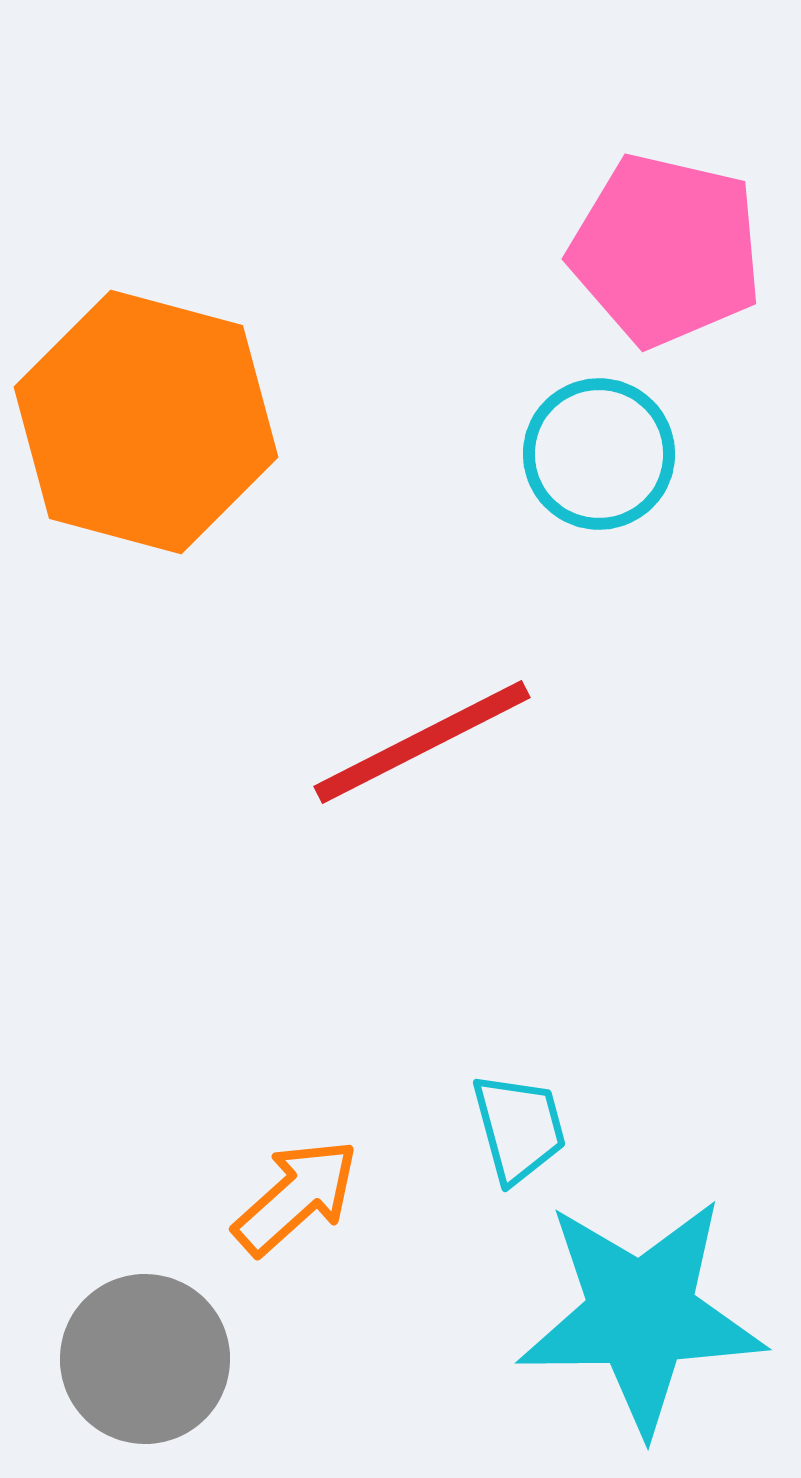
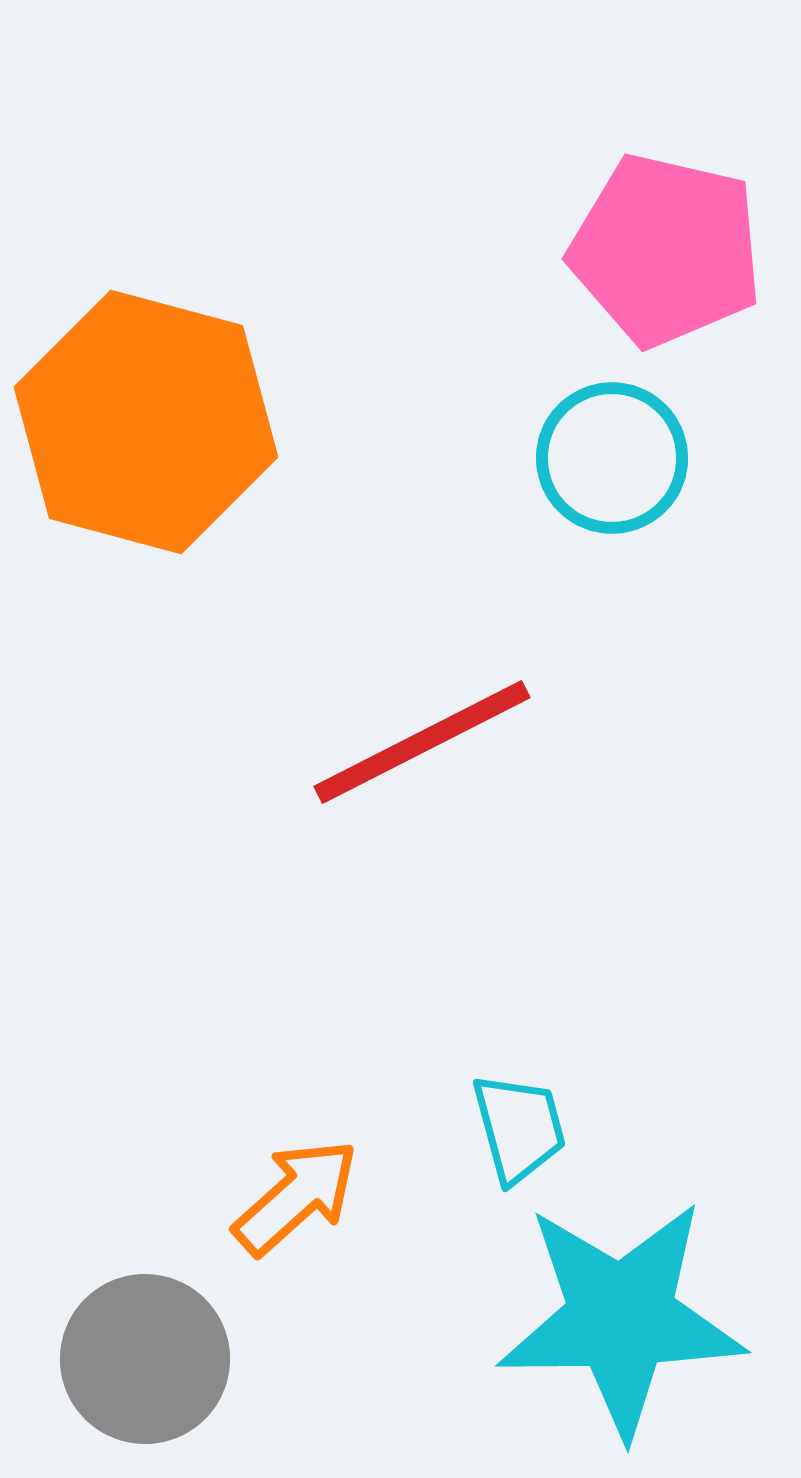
cyan circle: moved 13 px right, 4 px down
cyan star: moved 20 px left, 3 px down
